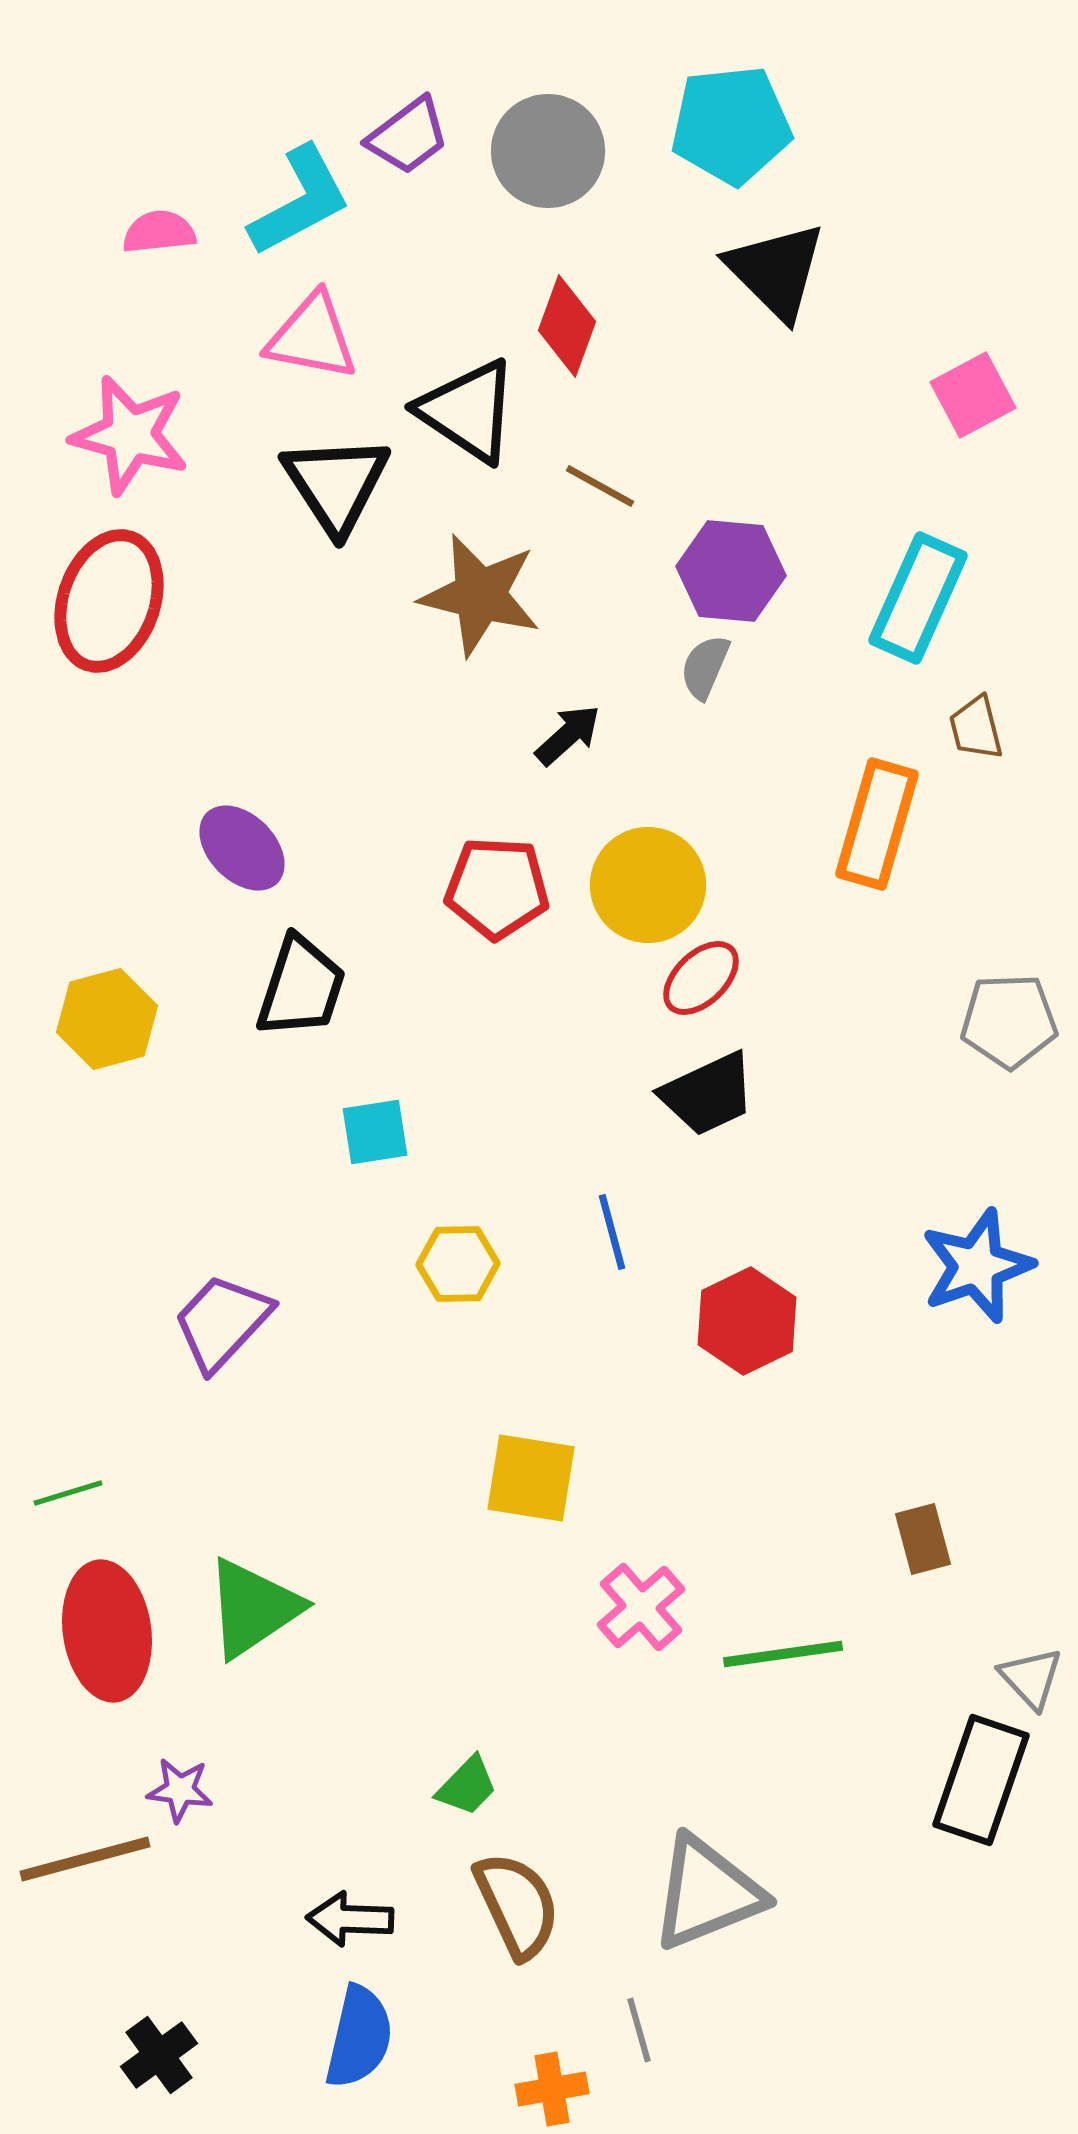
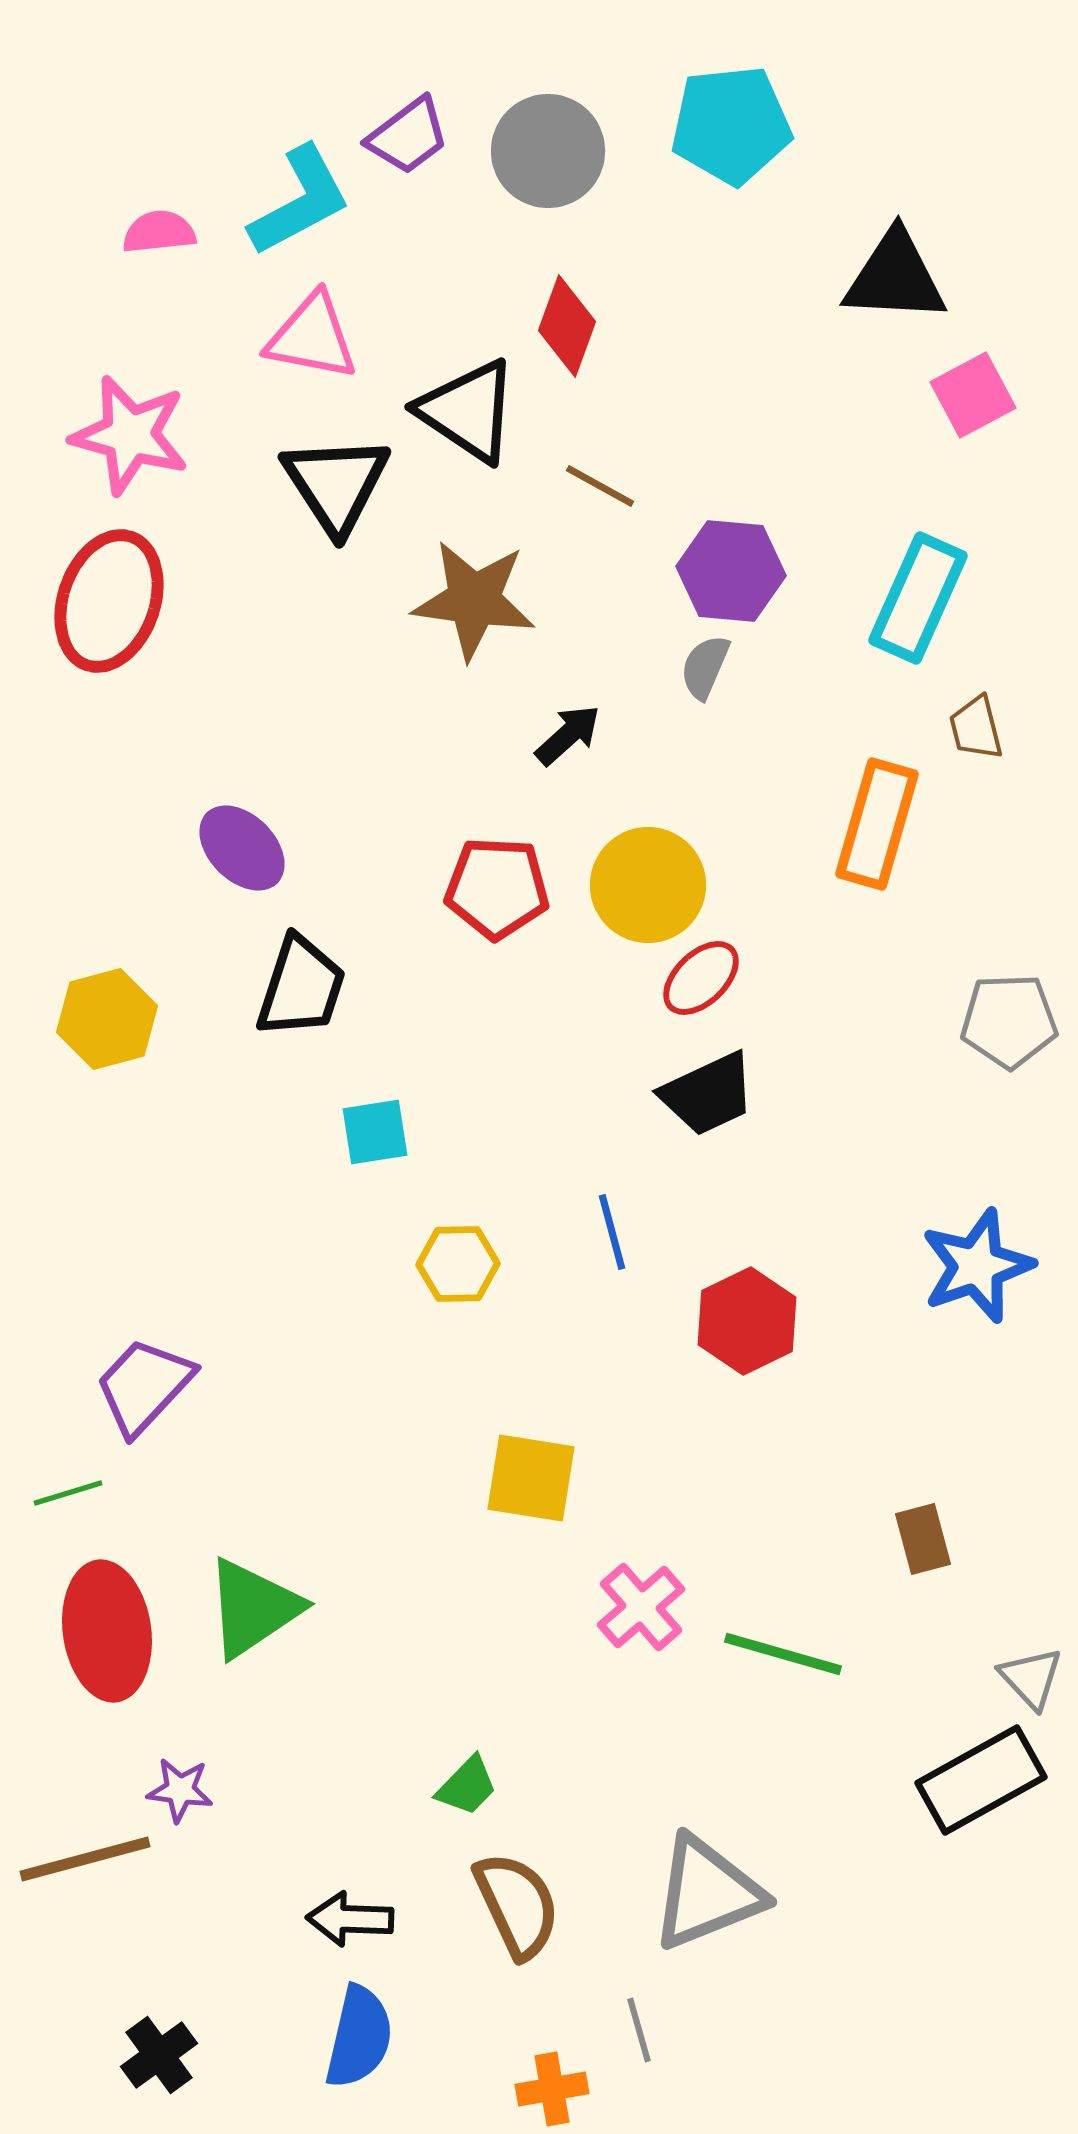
black triangle at (776, 271): moved 119 px right, 6 px down; rotated 42 degrees counterclockwise
brown star at (480, 595): moved 6 px left, 5 px down; rotated 6 degrees counterclockwise
purple trapezoid at (222, 1322): moved 78 px left, 64 px down
green line at (783, 1654): rotated 24 degrees clockwise
black rectangle at (981, 1780): rotated 42 degrees clockwise
